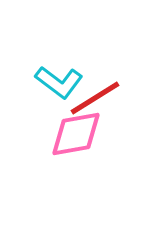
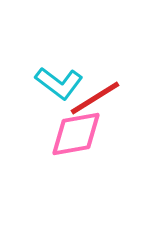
cyan L-shape: moved 1 px down
